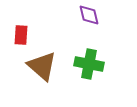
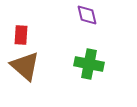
purple diamond: moved 2 px left
brown triangle: moved 17 px left
